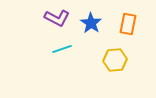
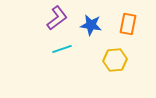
purple L-shape: rotated 65 degrees counterclockwise
blue star: moved 2 px down; rotated 25 degrees counterclockwise
